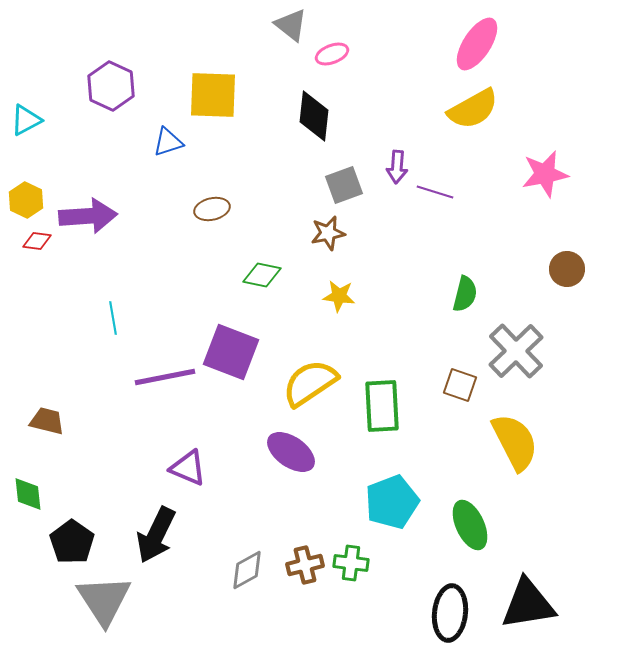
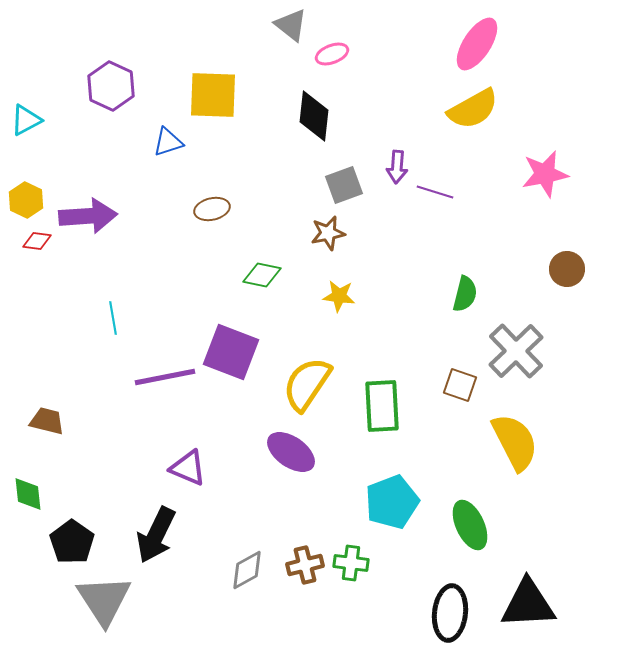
yellow semicircle at (310, 383): moved 3 px left, 1 px down; rotated 22 degrees counterclockwise
black triangle at (528, 604): rotated 6 degrees clockwise
